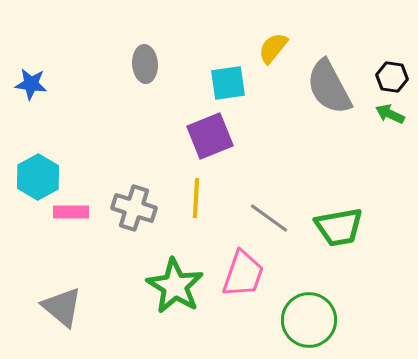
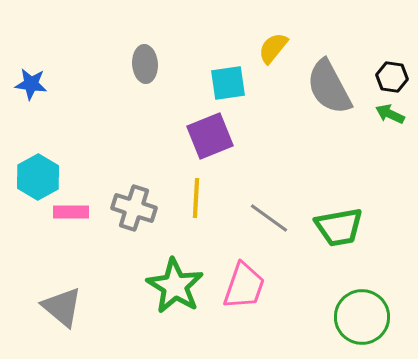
pink trapezoid: moved 1 px right, 12 px down
green circle: moved 53 px right, 3 px up
